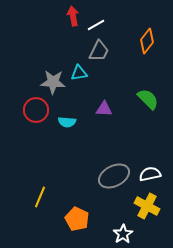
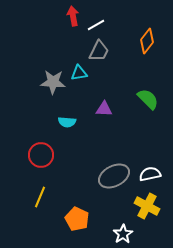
red circle: moved 5 px right, 45 px down
